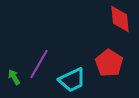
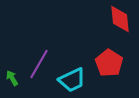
green arrow: moved 2 px left, 1 px down
